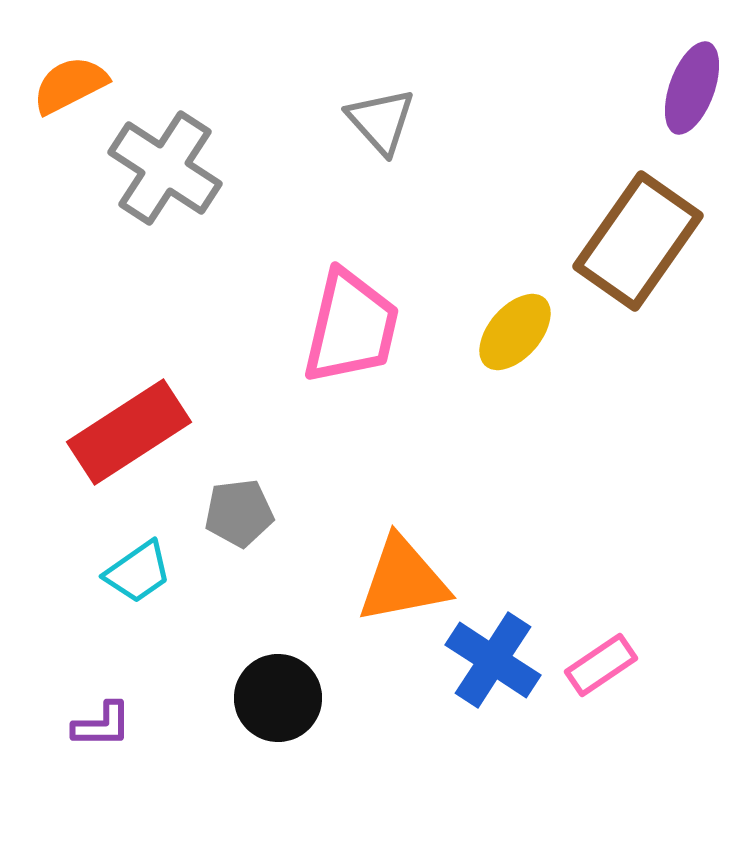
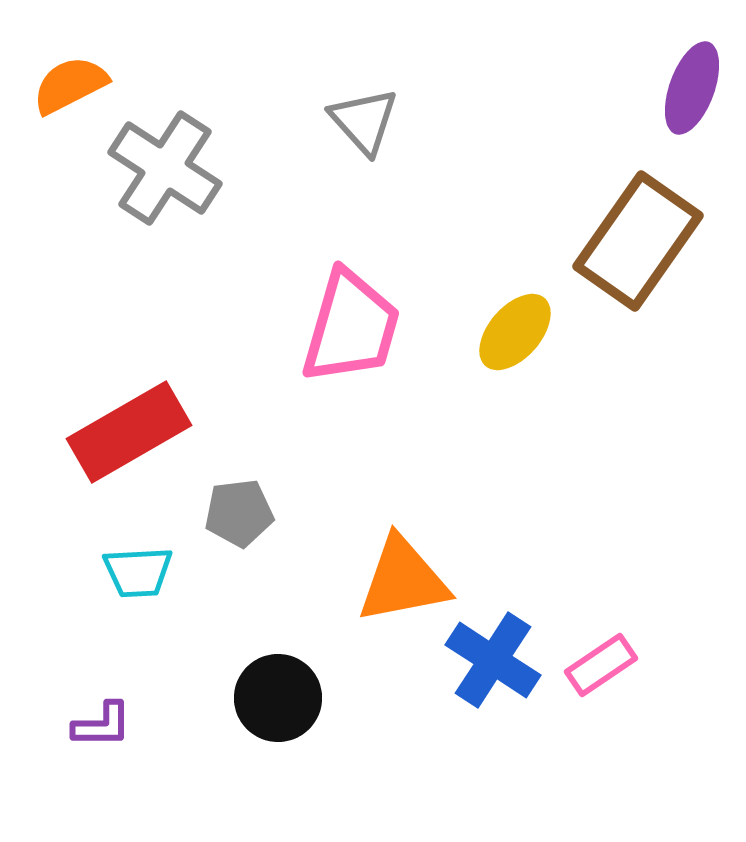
gray triangle: moved 17 px left
pink trapezoid: rotated 3 degrees clockwise
red rectangle: rotated 3 degrees clockwise
cyan trapezoid: rotated 32 degrees clockwise
